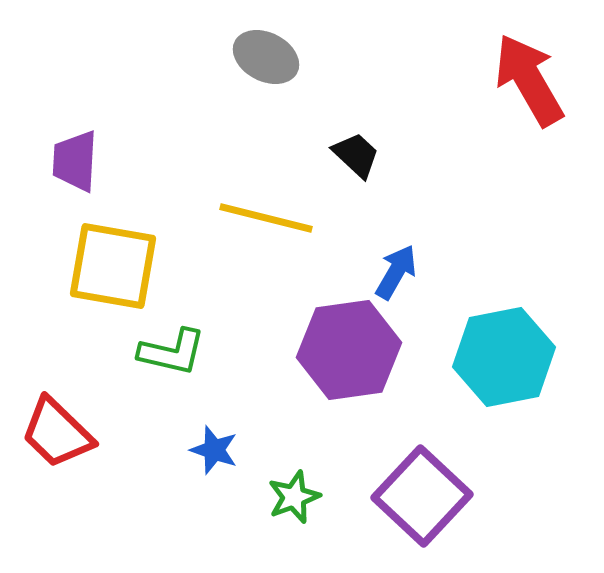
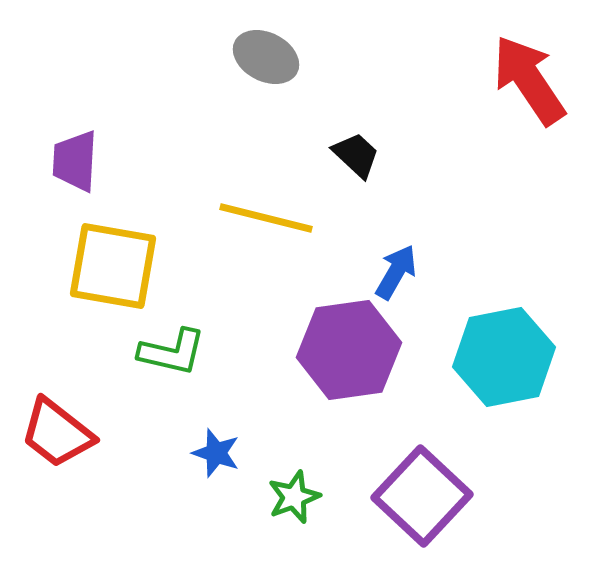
red arrow: rotated 4 degrees counterclockwise
red trapezoid: rotated 6 degrees counterclockwise
blue star: moved 2 px right, 3 px down
